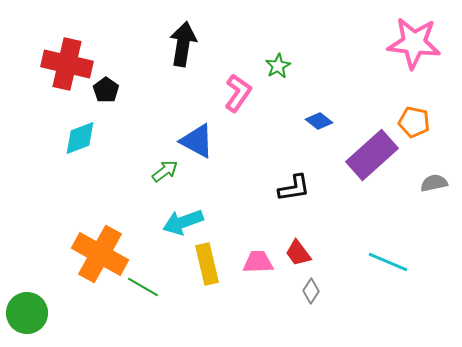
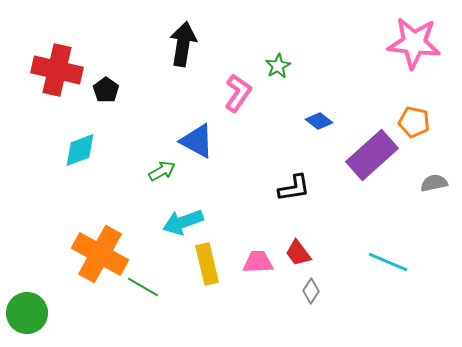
red cross: moved 10 px left, 6 px down
cyan diamond: moved 12 px down
green arrow: moved 3 px left; rotated 8 degrees clockwise
